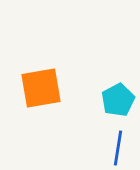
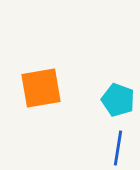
cyan pentagon: rotated 24 degrees counterclockwise
